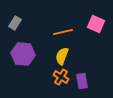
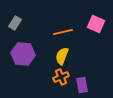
orange cross: rotated 35 degrees clockwise
purple rectangle: moved 4 px down
